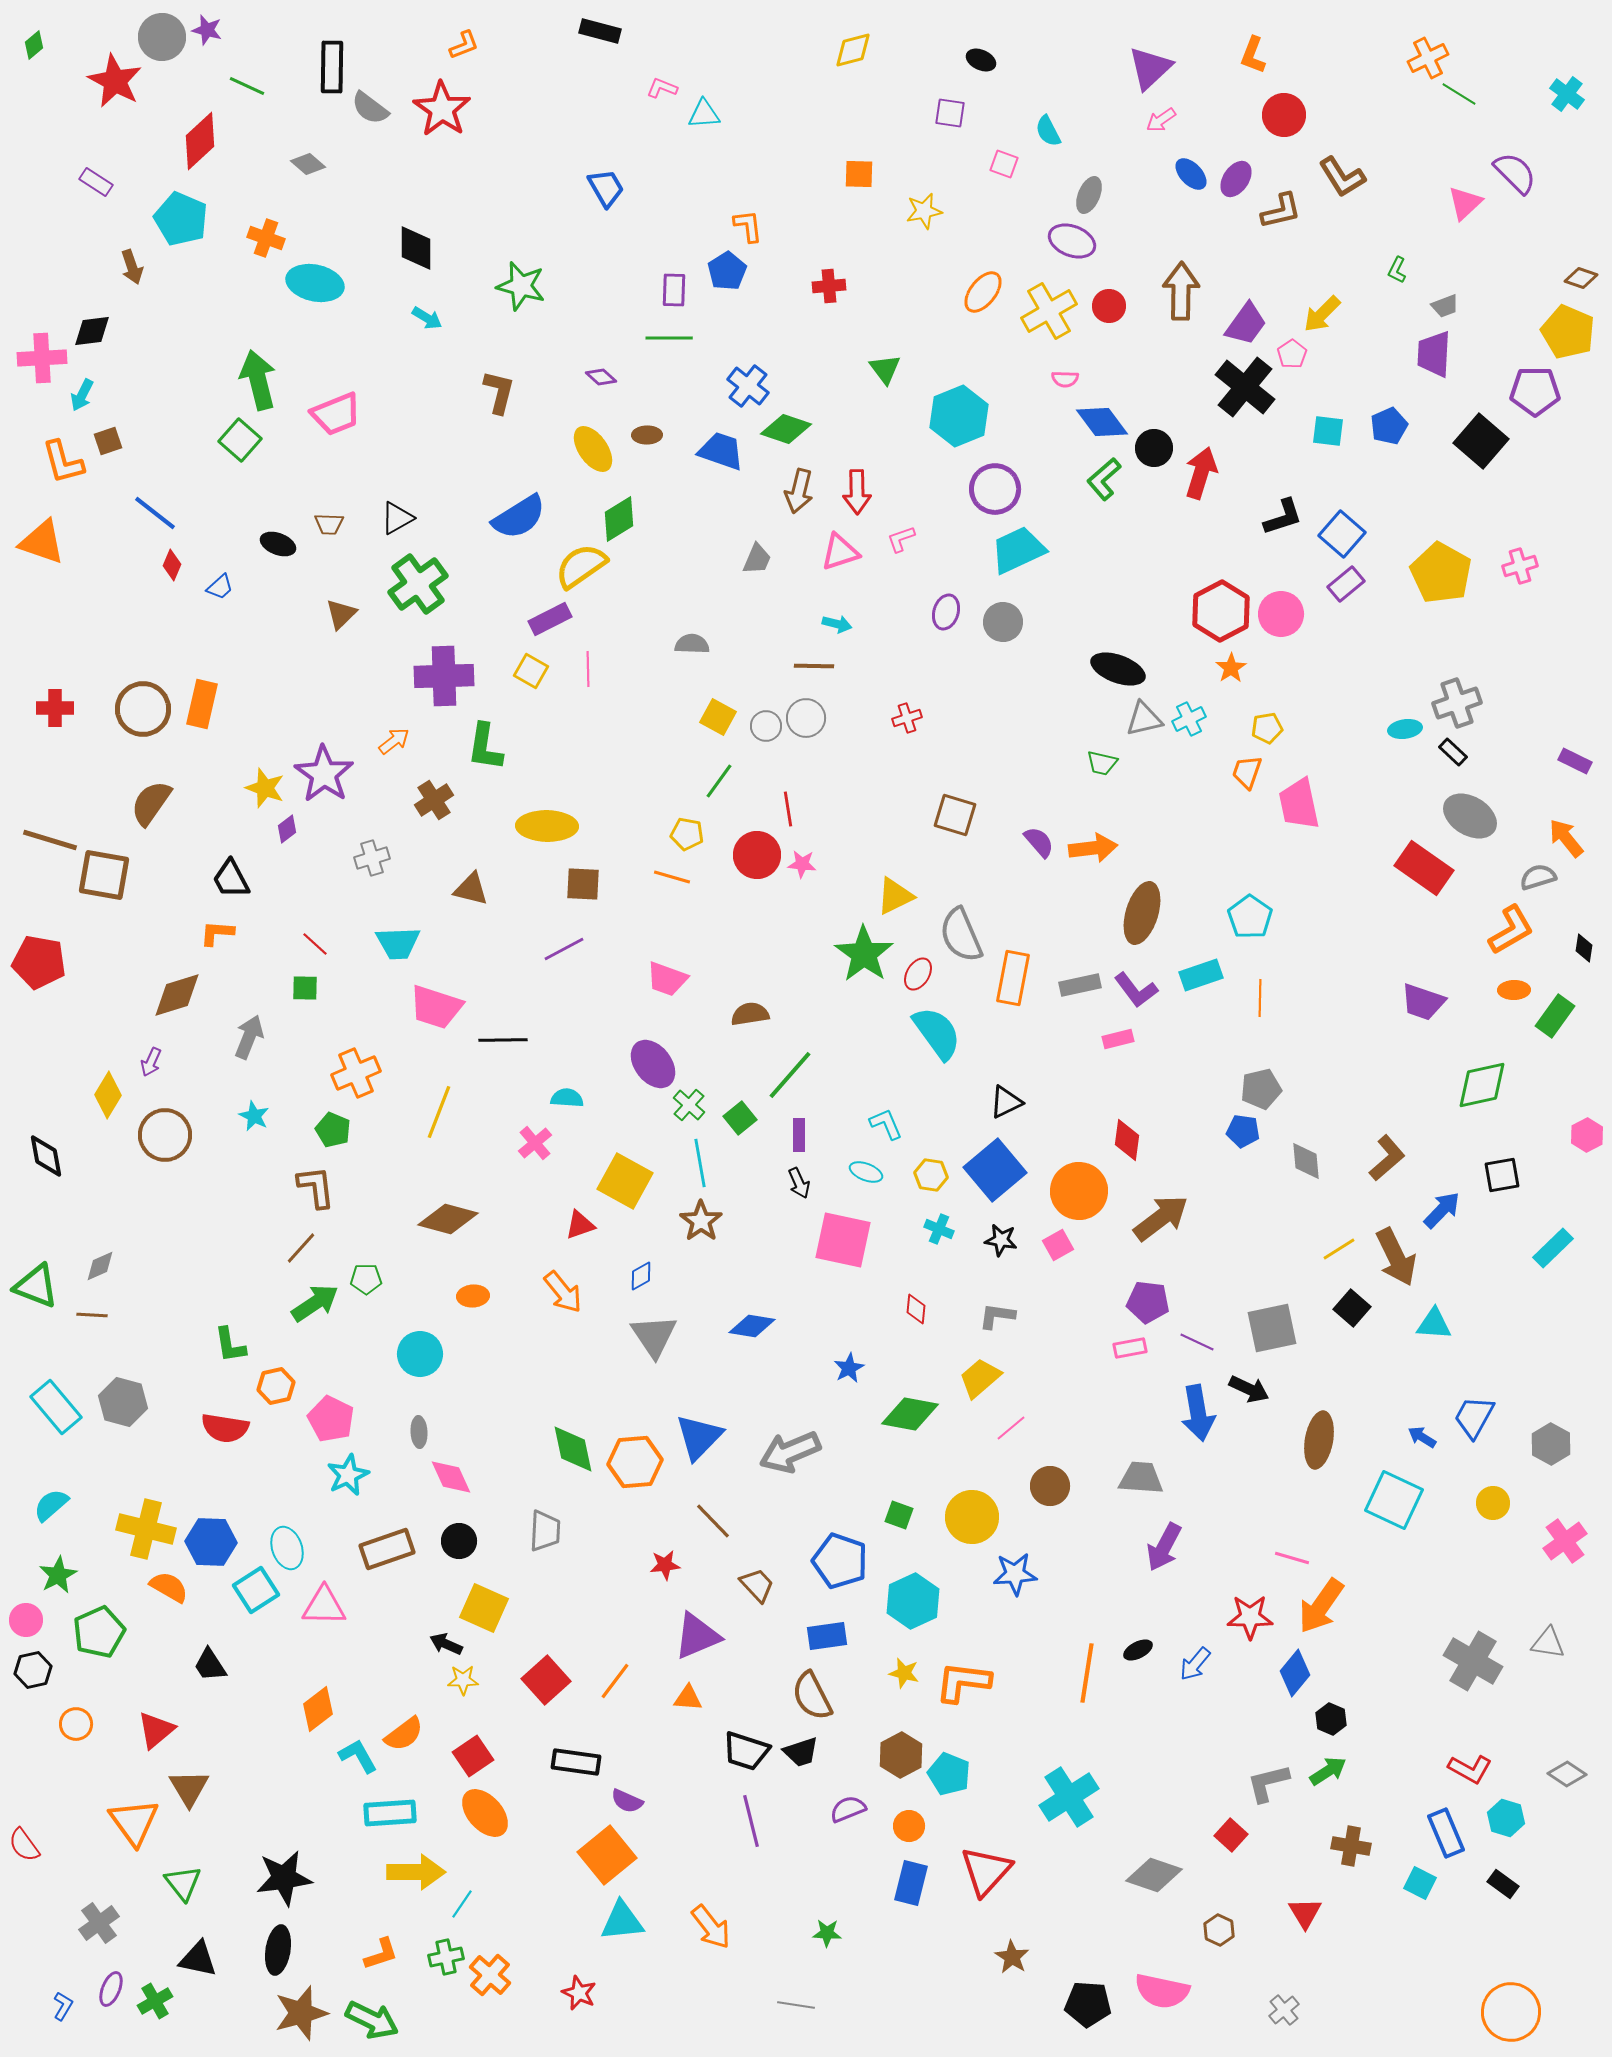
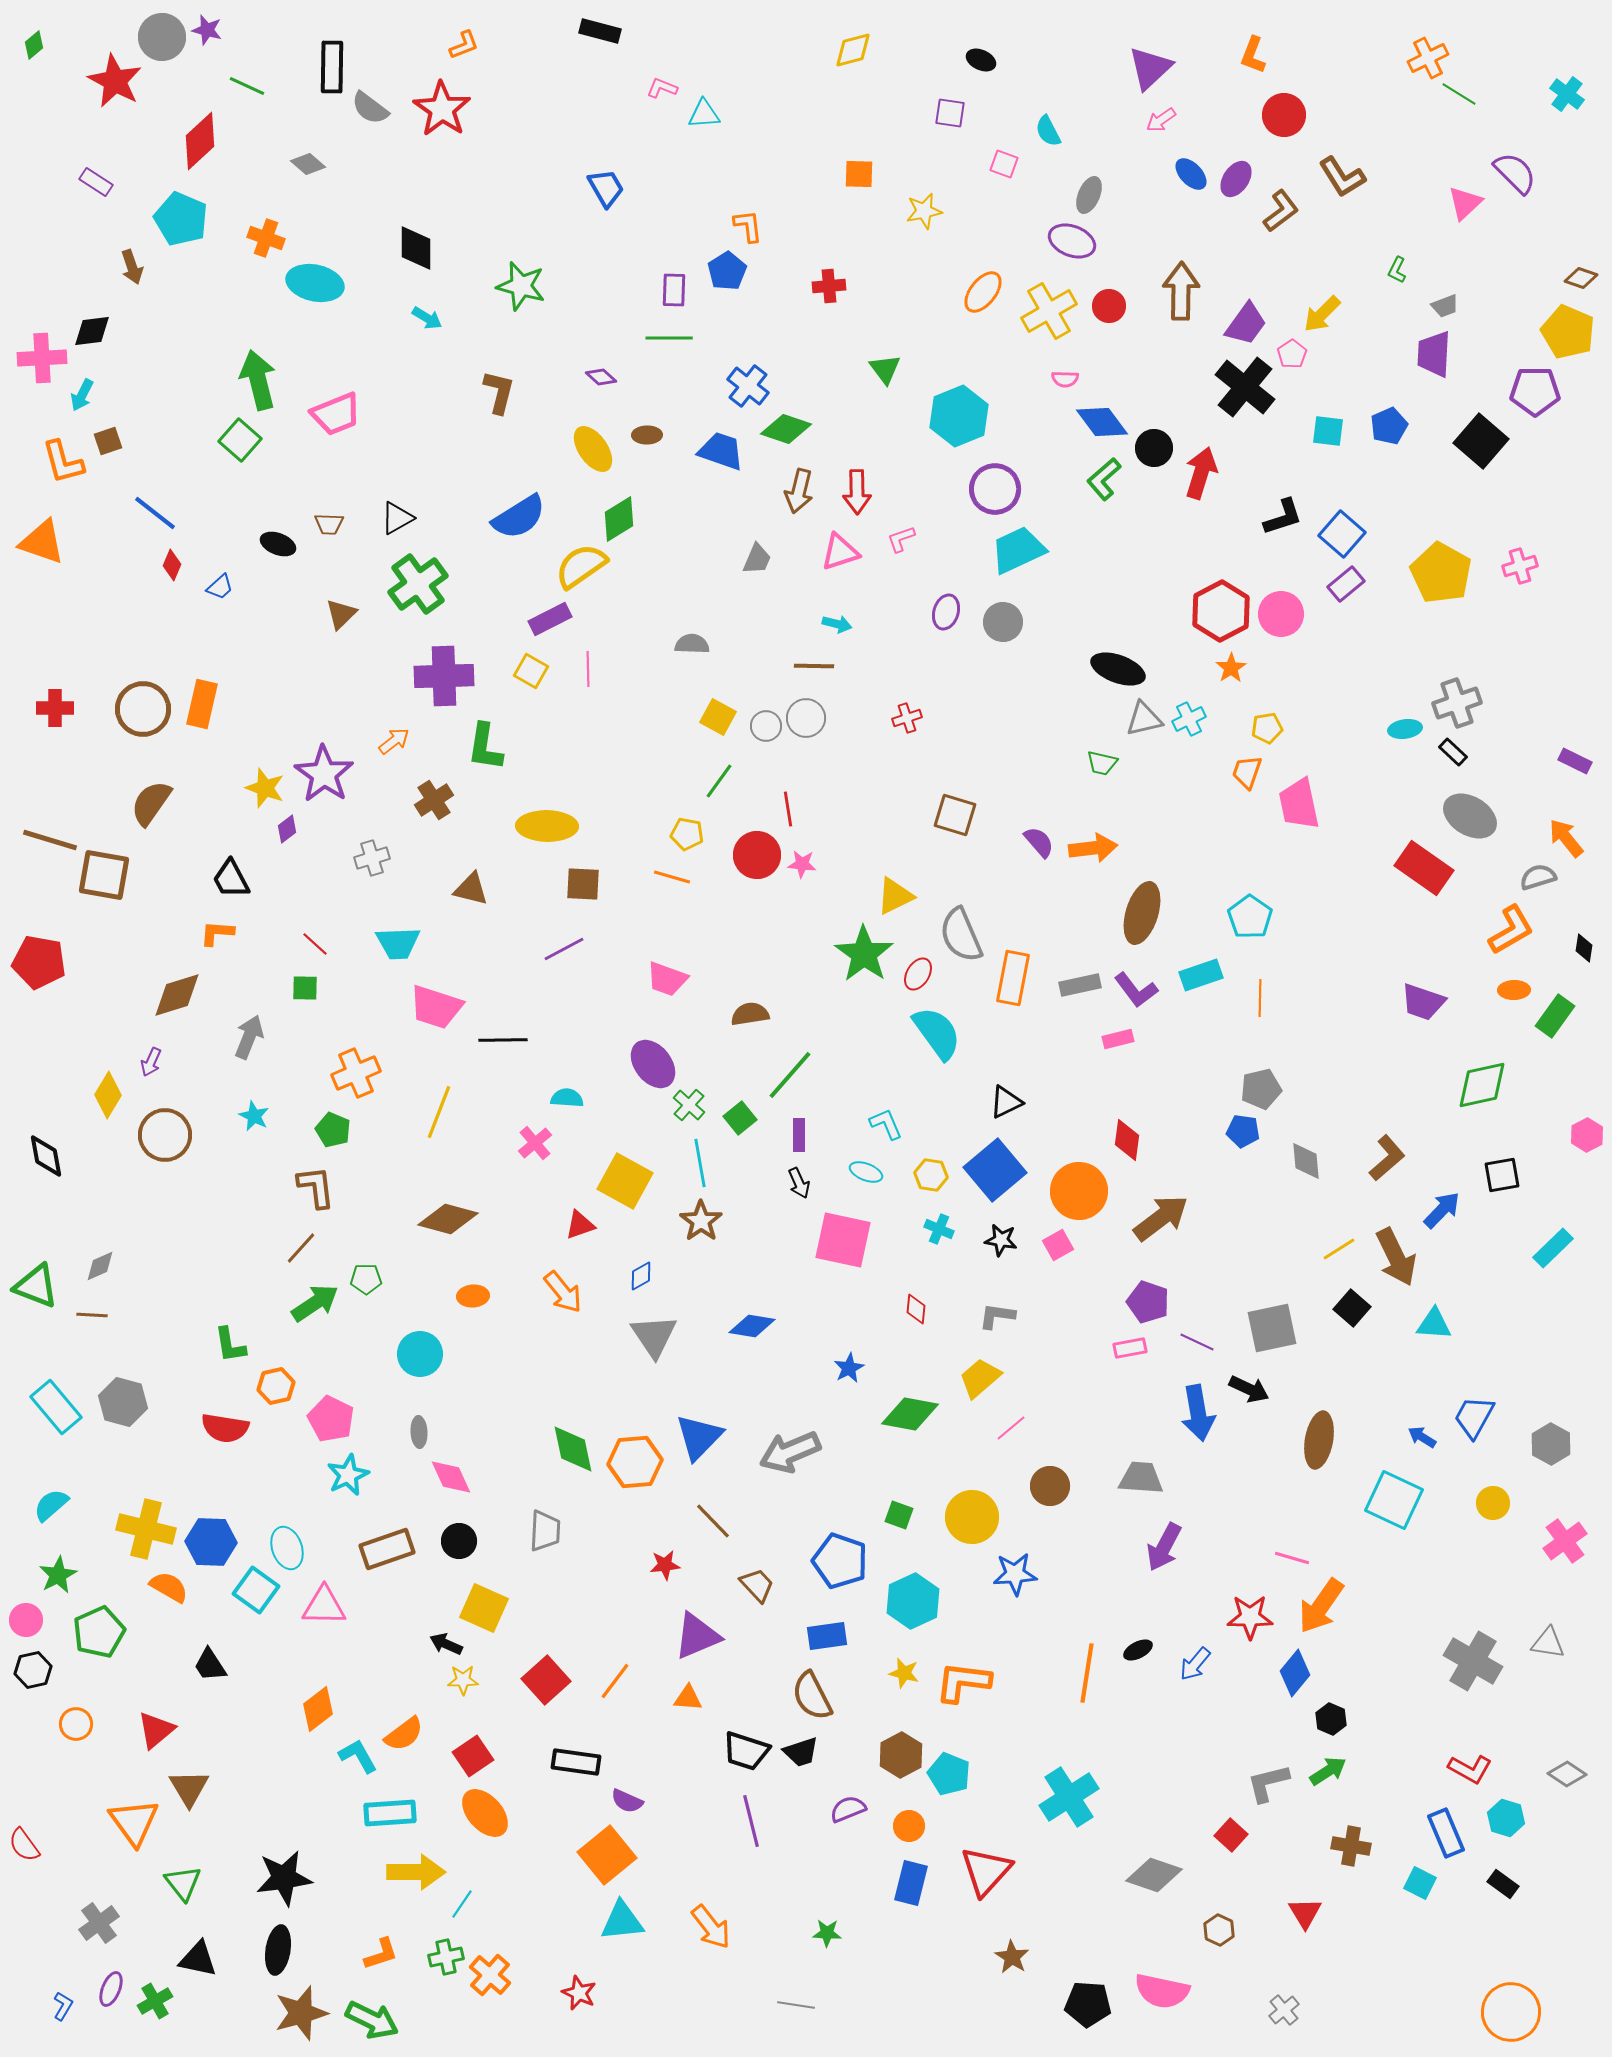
brown L-shape at (1281, 211): rotated 24 degrees counterclockwise
purple pentagon at (1148, 1302): rotated 12 degrees clockwise
cyan square at (256, 1590): rotated 21 degrees counterclockwise
